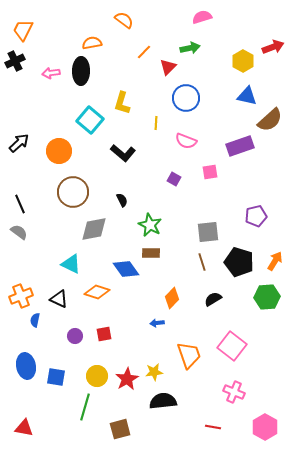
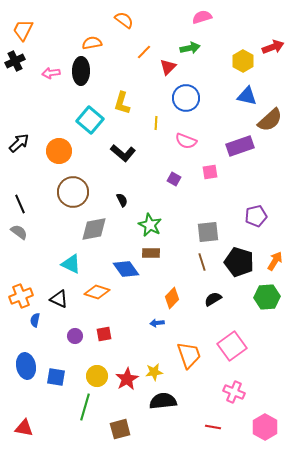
pink square at (232, 346): rotated 16 degrees clockwise
